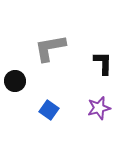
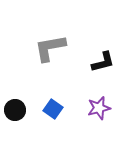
black L-shape: moved 1 px up; rotated 75 degrees clockwise
black circle: moved 29 px down
blue square: moved 4 px right, 1 px up
